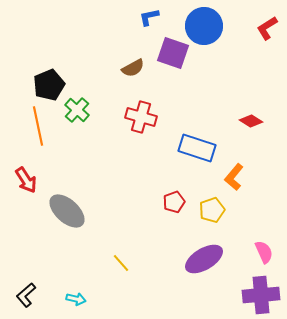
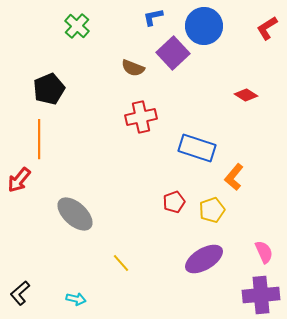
blue L-shape: moved 4 px right
purple square: rotated 28 degrees clockwise
brown semicircle: rotated 50 degrees clockwise
black pentagon: moved 4 px down
green cross: moved 84 px up
red cross: rotated 28 degrees counterclockwise
red diamond: moved 5 px left, 26 px up
orange line: moved 1 px right, 13 px down; rotated 12 degrees clockwise
red arrow: moved 7 px left; rotated 72 degrees clockwise
gray ellipse: moved 8 px right, 3 px down
black L-shape: moved 6 px left, 2 px up
